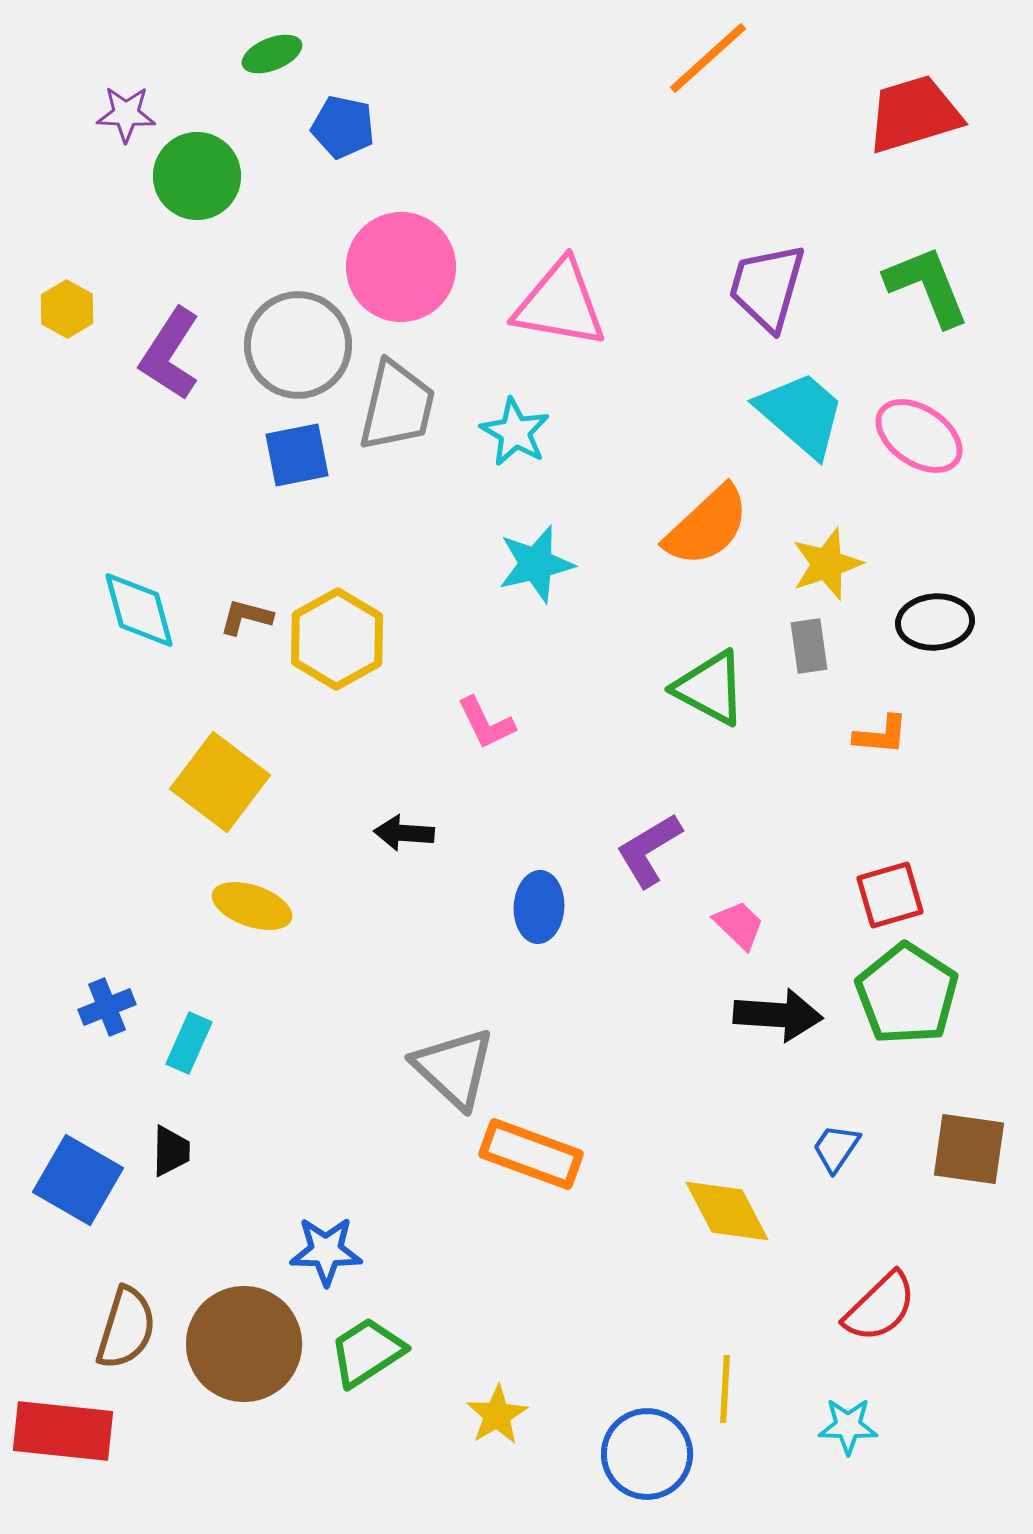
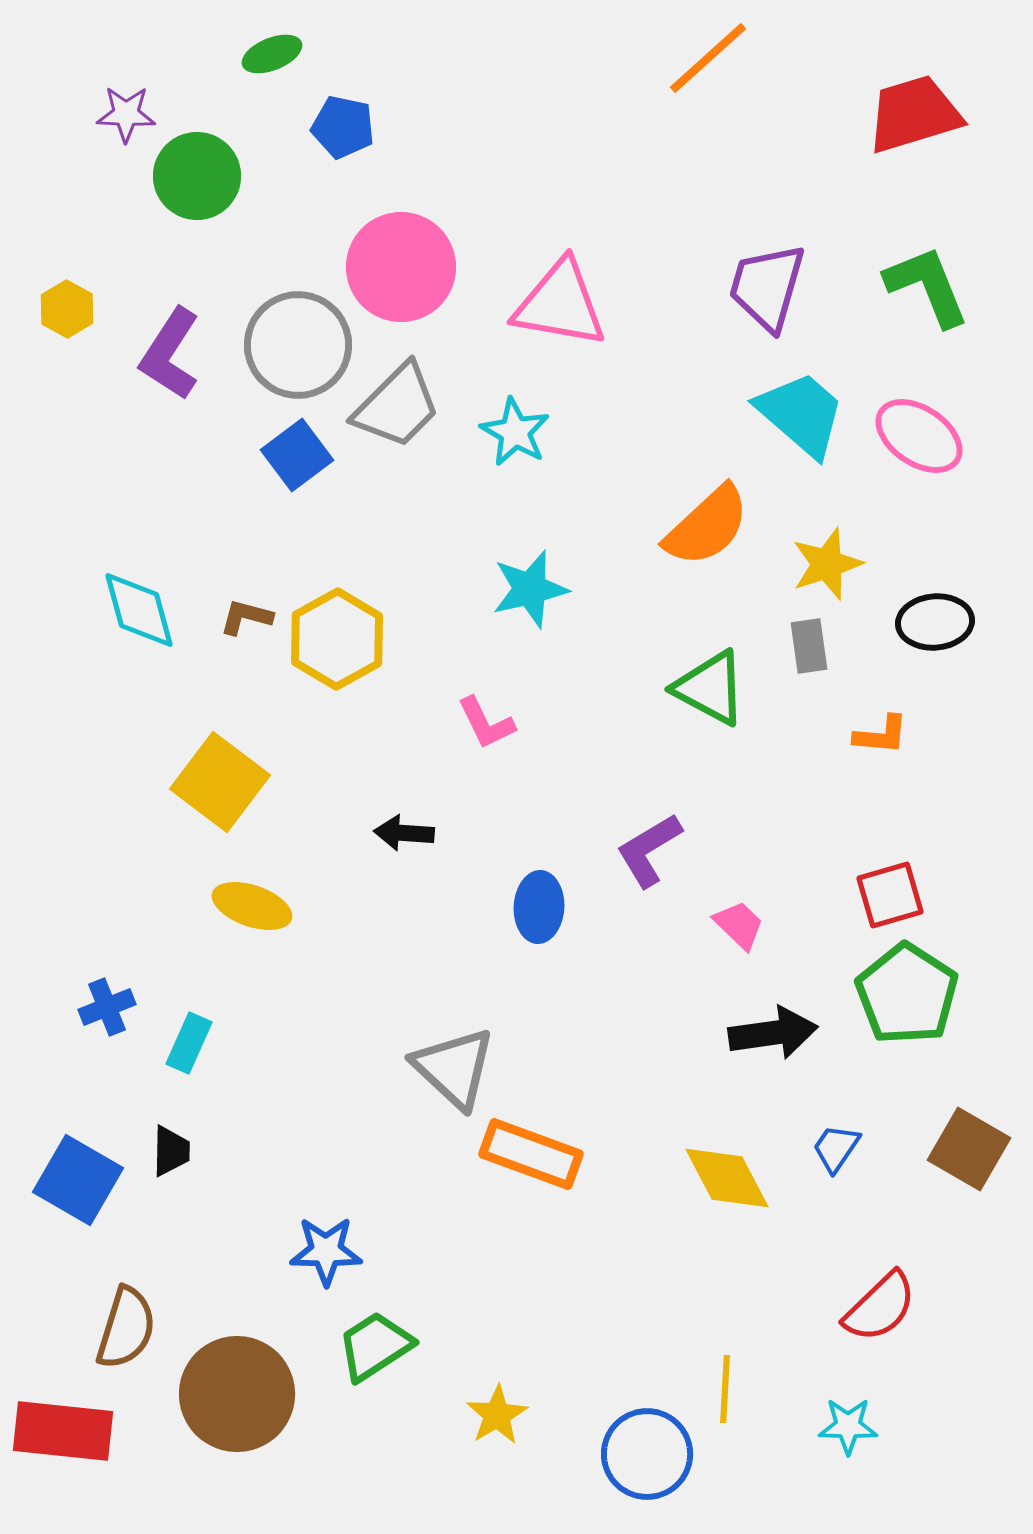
gray trapezoid at (397, 406): rotated 32 degrees clockwise
blue square at (297, 455): rotated 26 degrees counterclockwise
cyan star at (536, 564): moved 6 px left, 25 px down
black arrow at (778, 1015): moved 5 px left, 18 px down; rotated 12 degrees counterclockwise
brown square at (969, 1149): rotated 22 degrees clockwise
yellow diamond at (727, 1211): moved 33 px up
brown circle at (244, 1344): moved 7 px left, 50 px down
green trapezoid at (367, 1352): moved 8 px right, 6 px up
